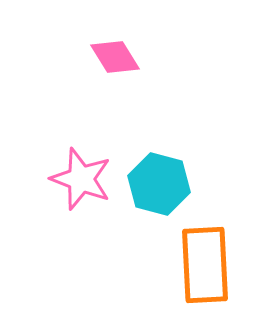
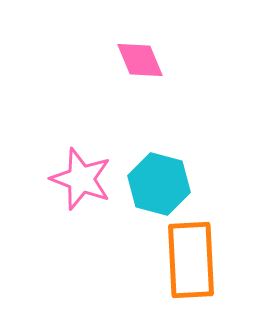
pink diamond: moved 25 px right, 3 px down; rotated 9 degrees clockwise
orange rectangle: moved 14 px left, 5 px up
